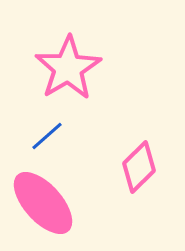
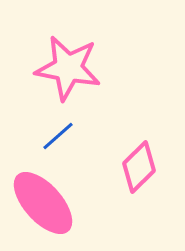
pink star: rotated 30 degrees counterclockwise
blue line: moved 11 px right
